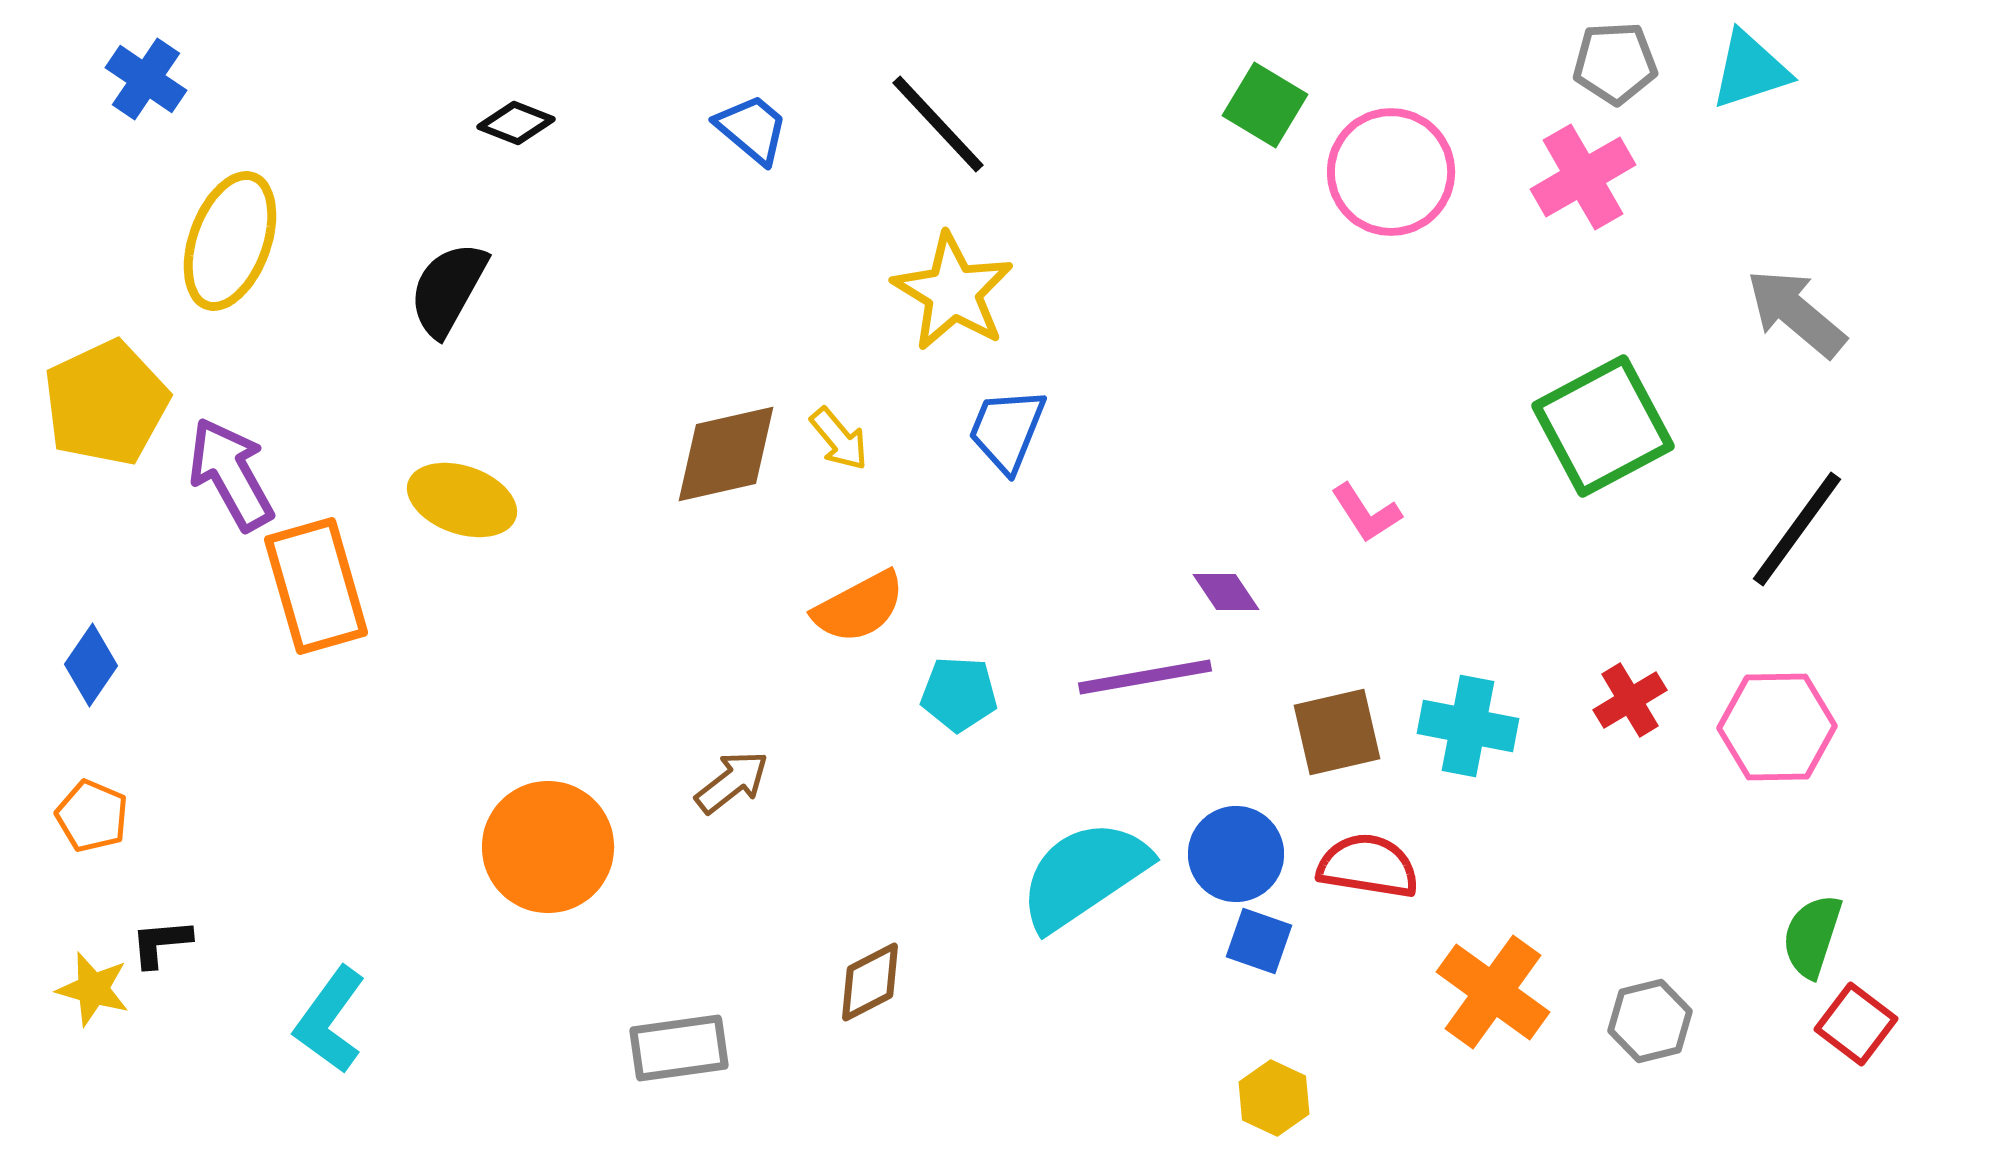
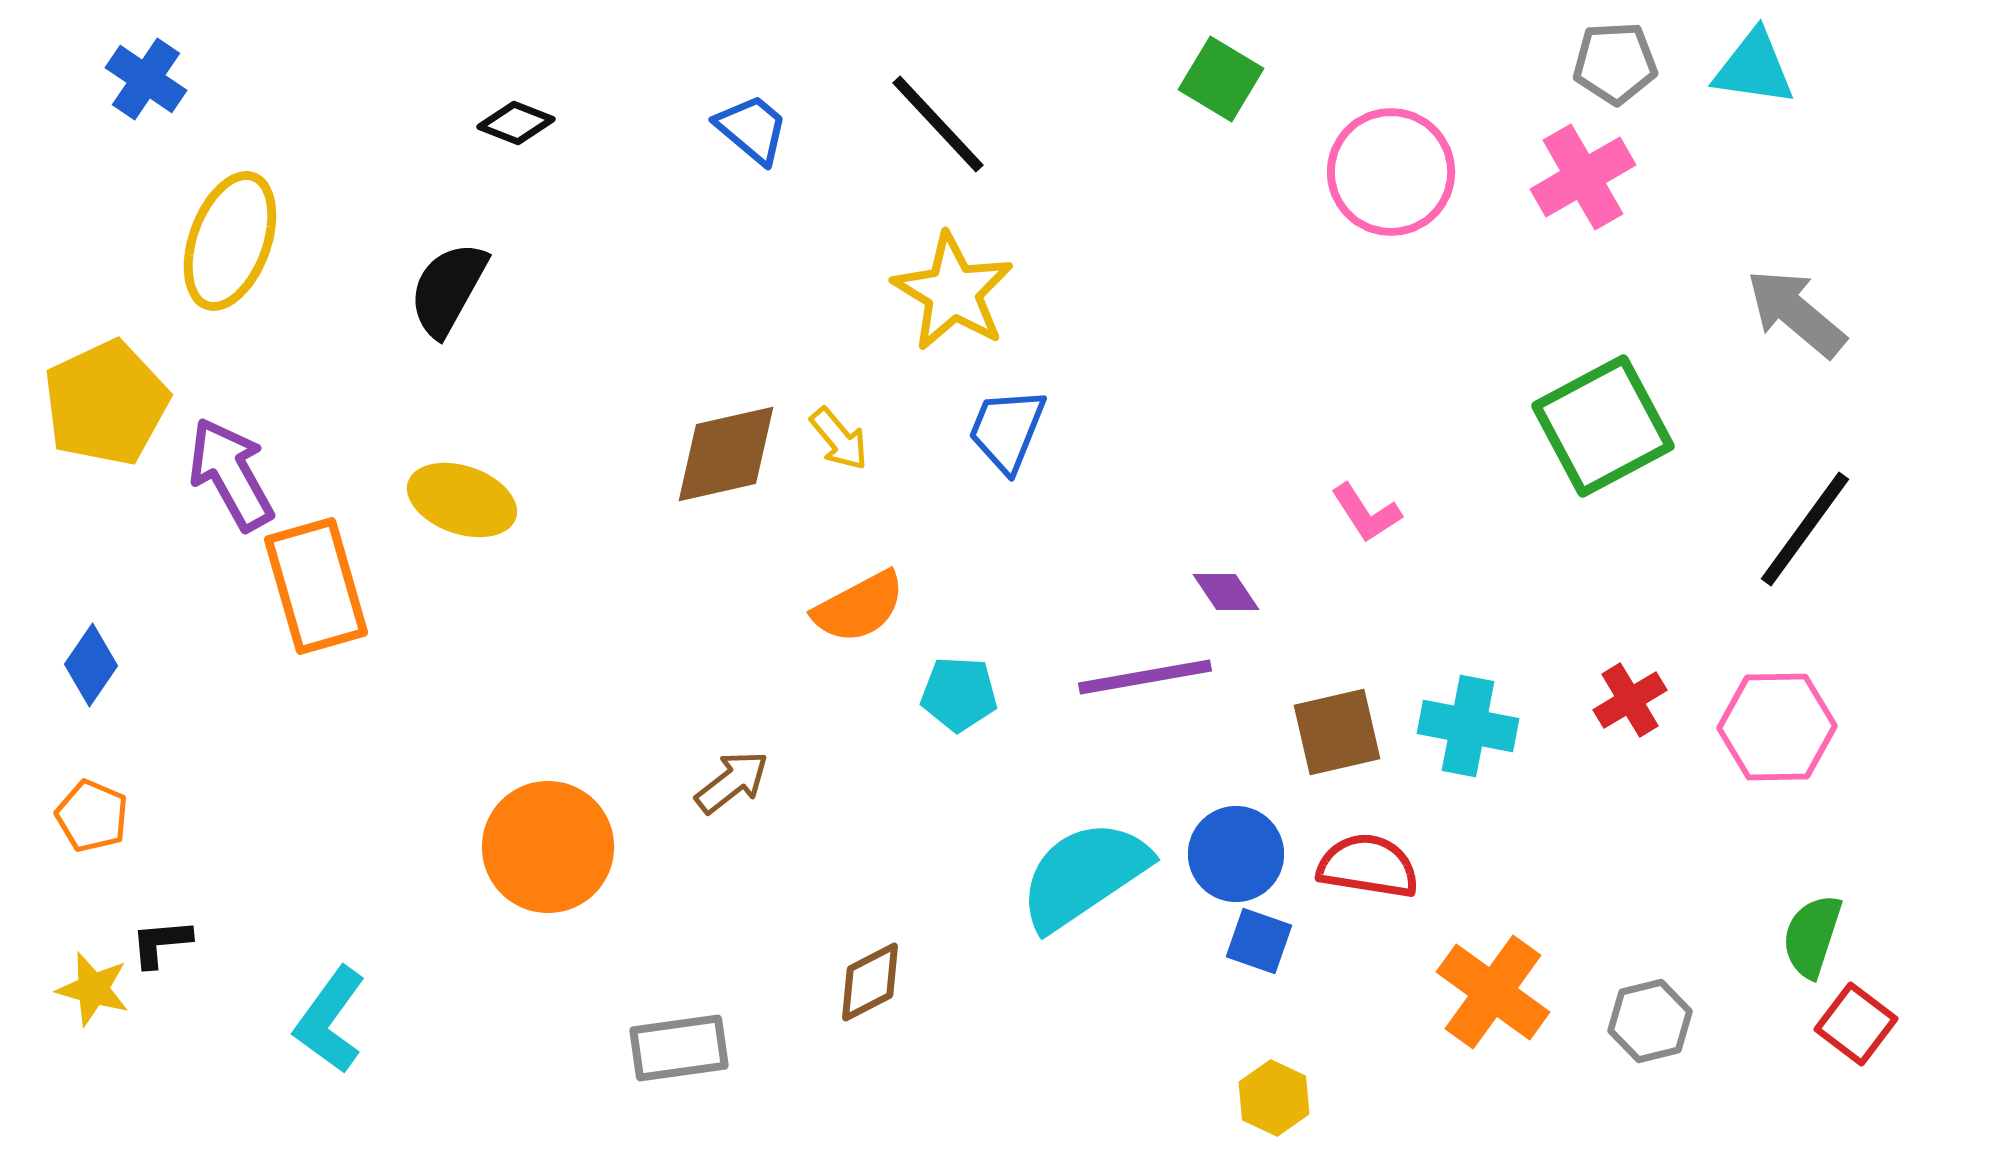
cyan triangle at (1750, 70): moved 4 px right, 2 px up; rotated 26 degrees clockwise
green square at (1265, 105): moved 44 px left, 26 px up
black line at (1797, 529): moved 8 px right
